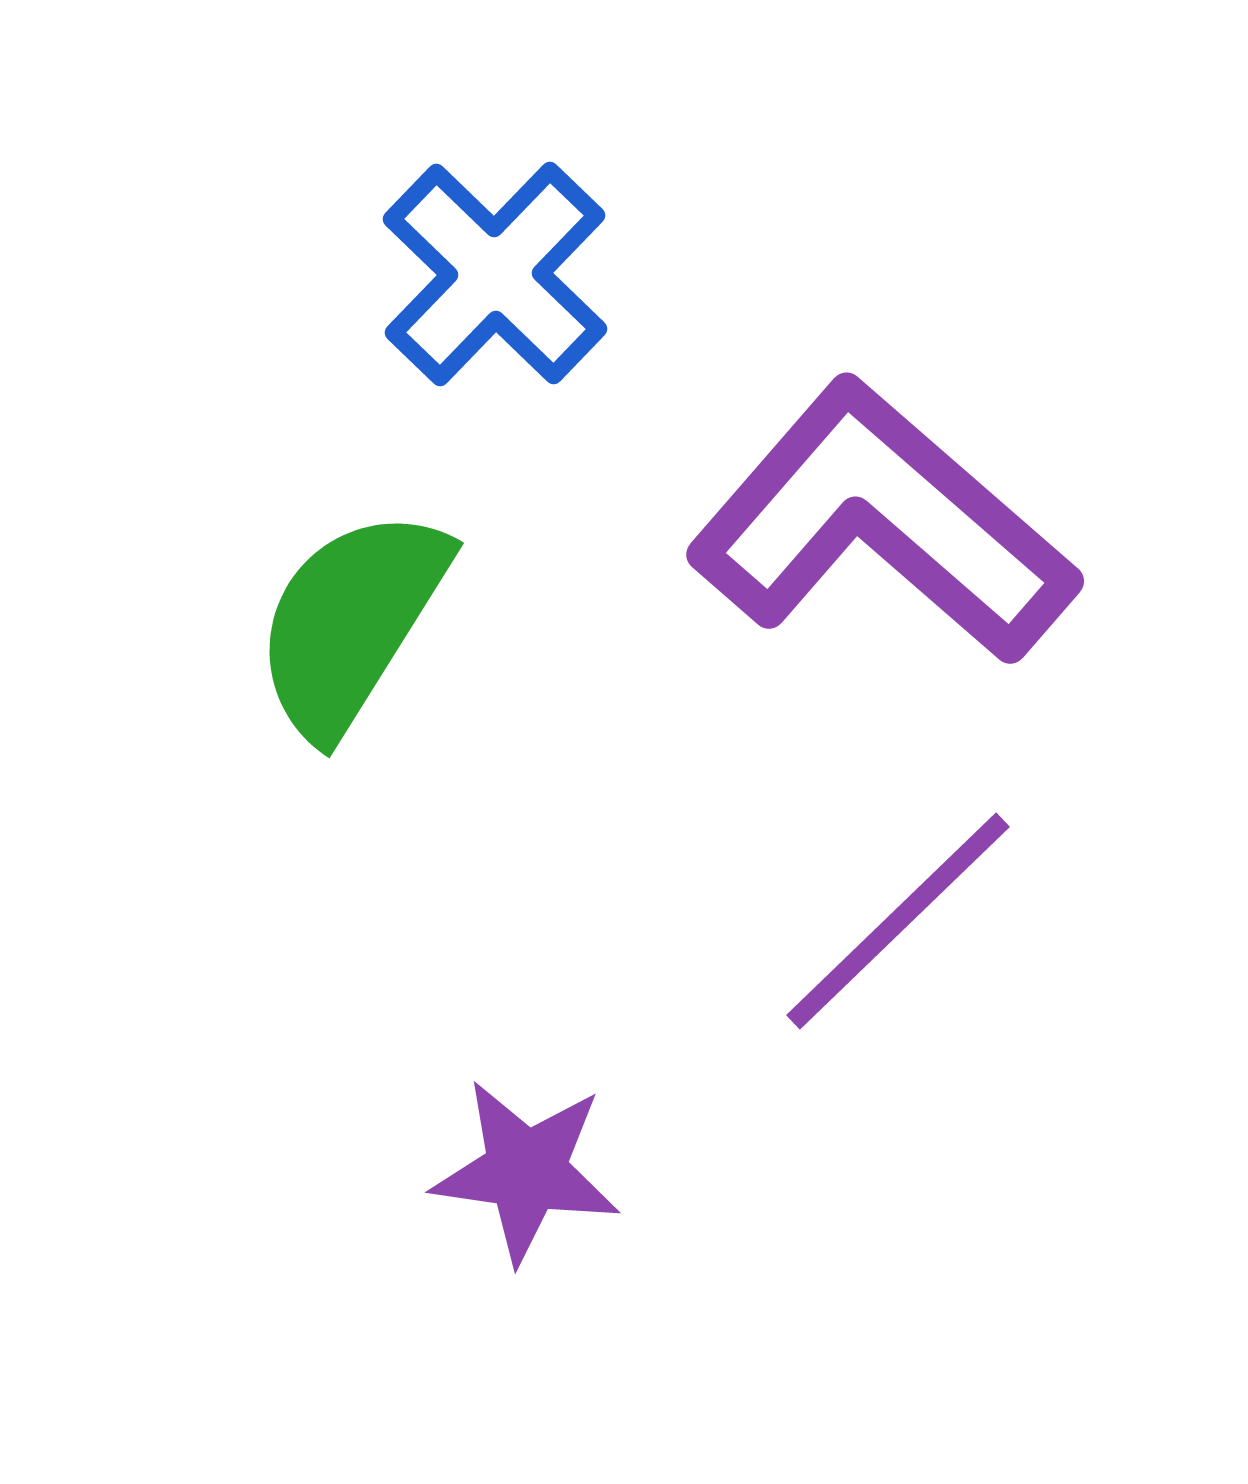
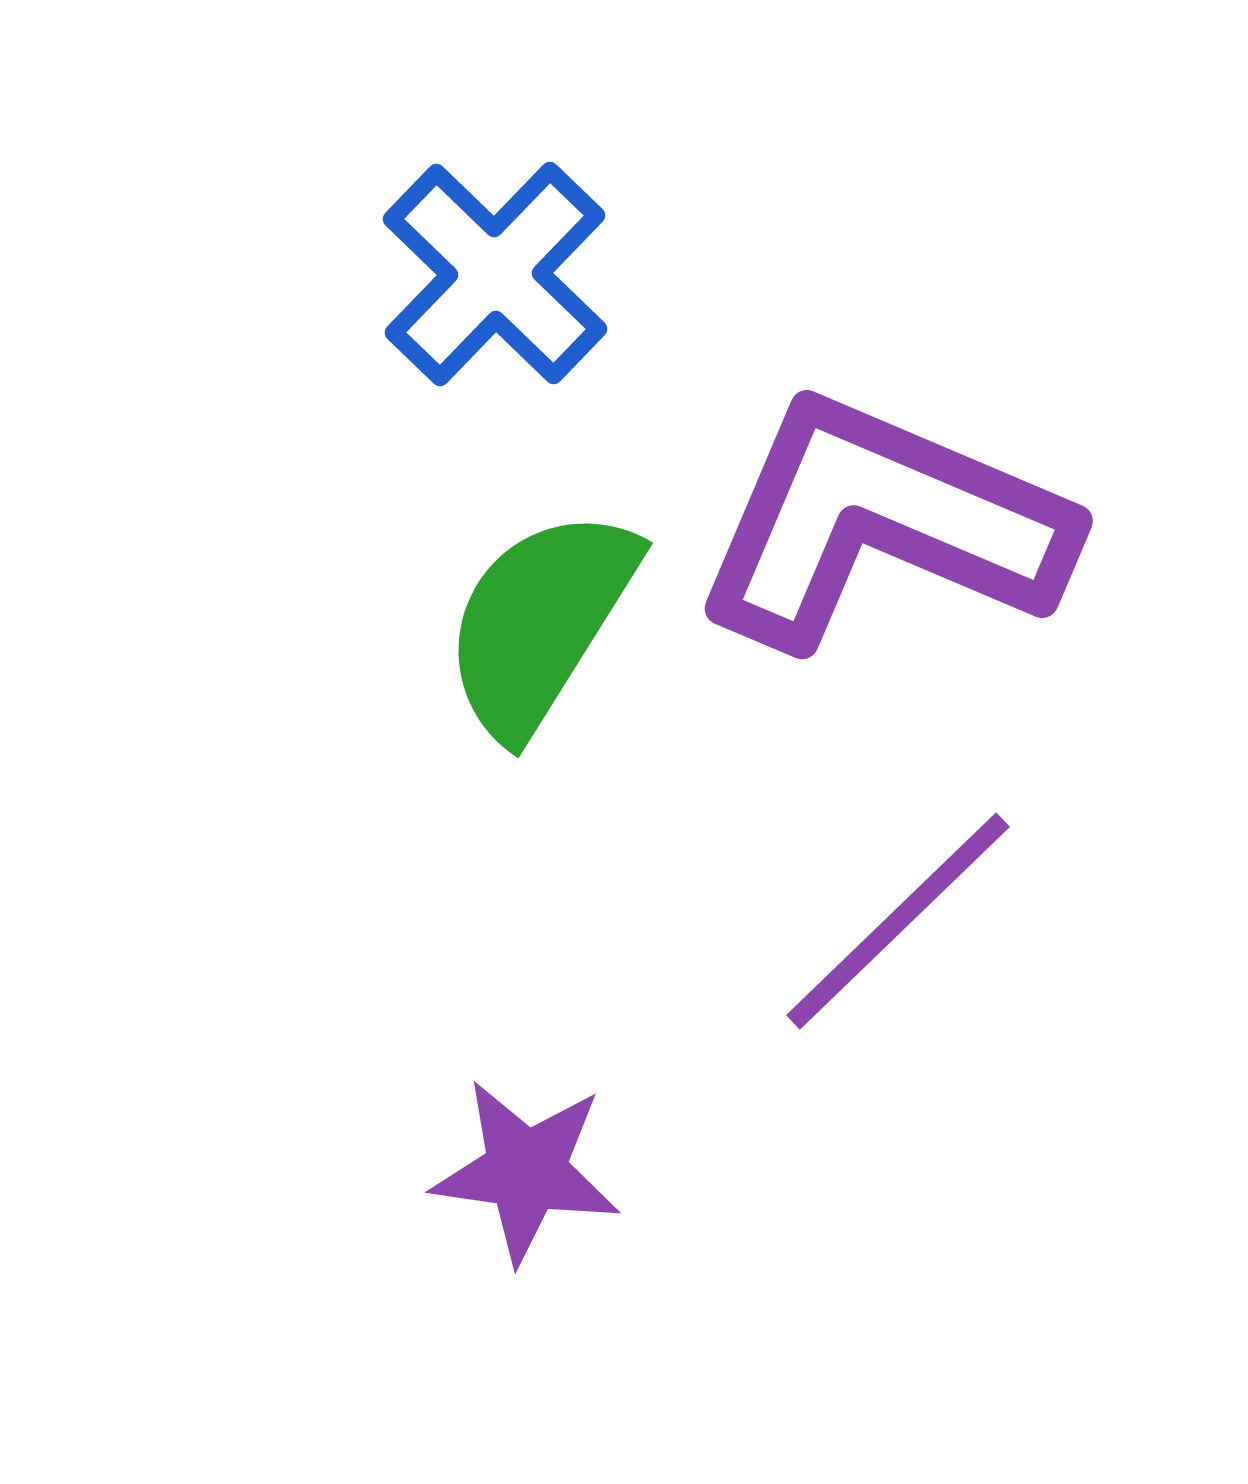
purple L-shape: rotated 18 degrees counterclockwise
green semicircle: moved 189 px right
